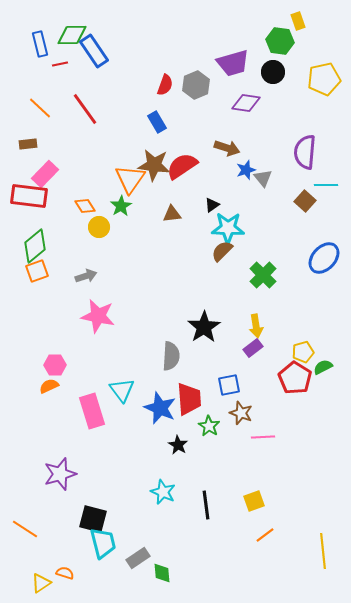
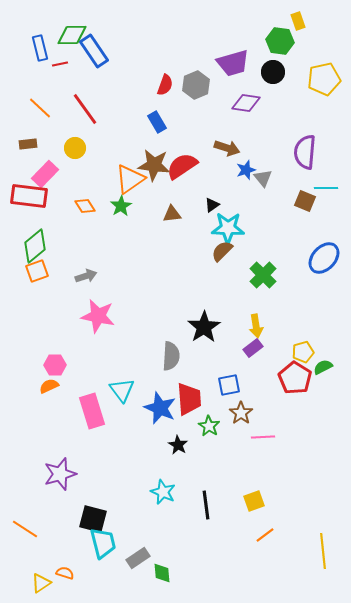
blue rectangle at (40, 44): moved 4 px down
orange triangle at (130, 179): rotated 20 degrees clockwise
cyan line at (326, 185): moved 3 px down
brown square at (305, 201): rotated 20 degrees counterclockwise
yellow circle at (99, 227): moved 24 px left, 79 px up
brown star at (241, 413): rotated 15 degrees clockwise
